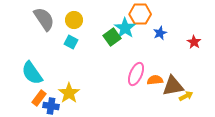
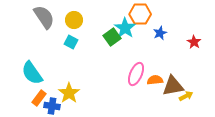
gray semicircle: moved 2 px up
blue cross: moved 1 px right
